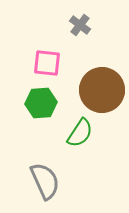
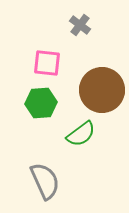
green semicircle: moved 1 px right, 1 px down; rotated 20 degrees clockwise
